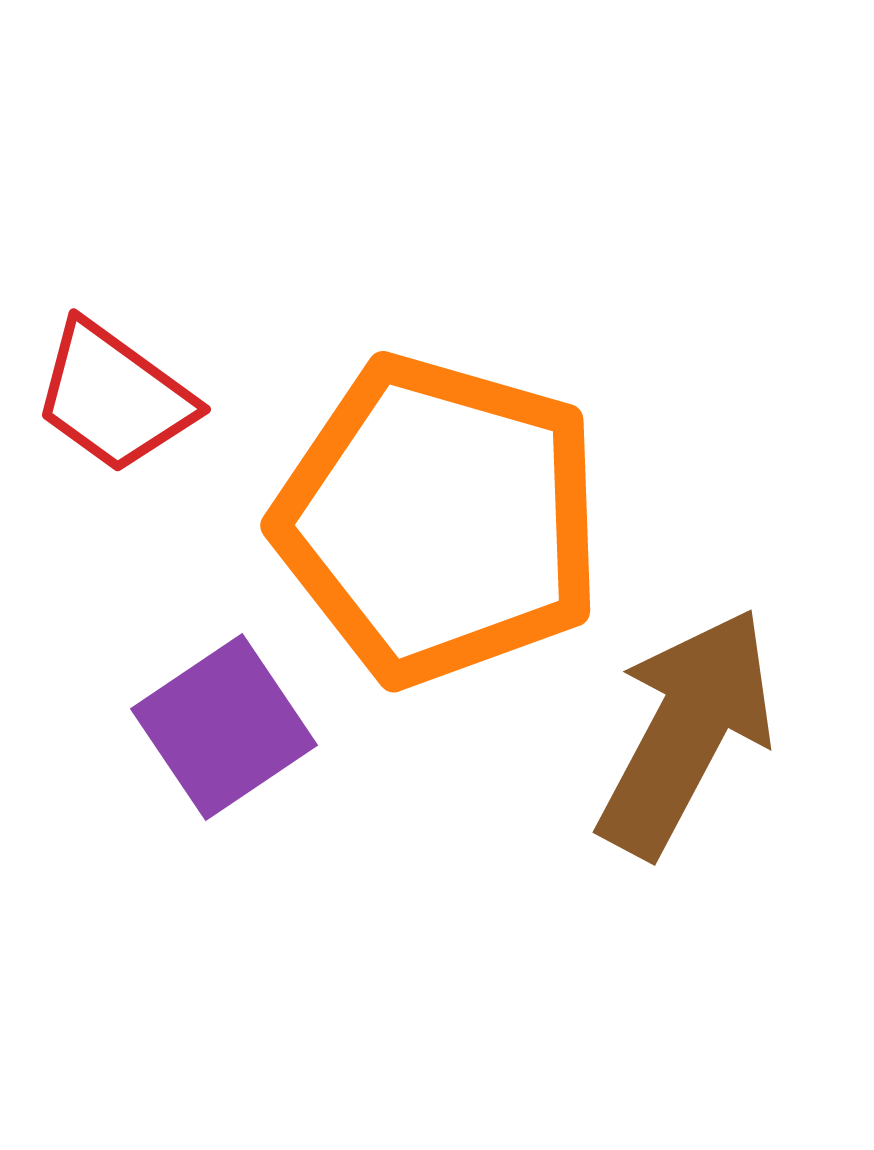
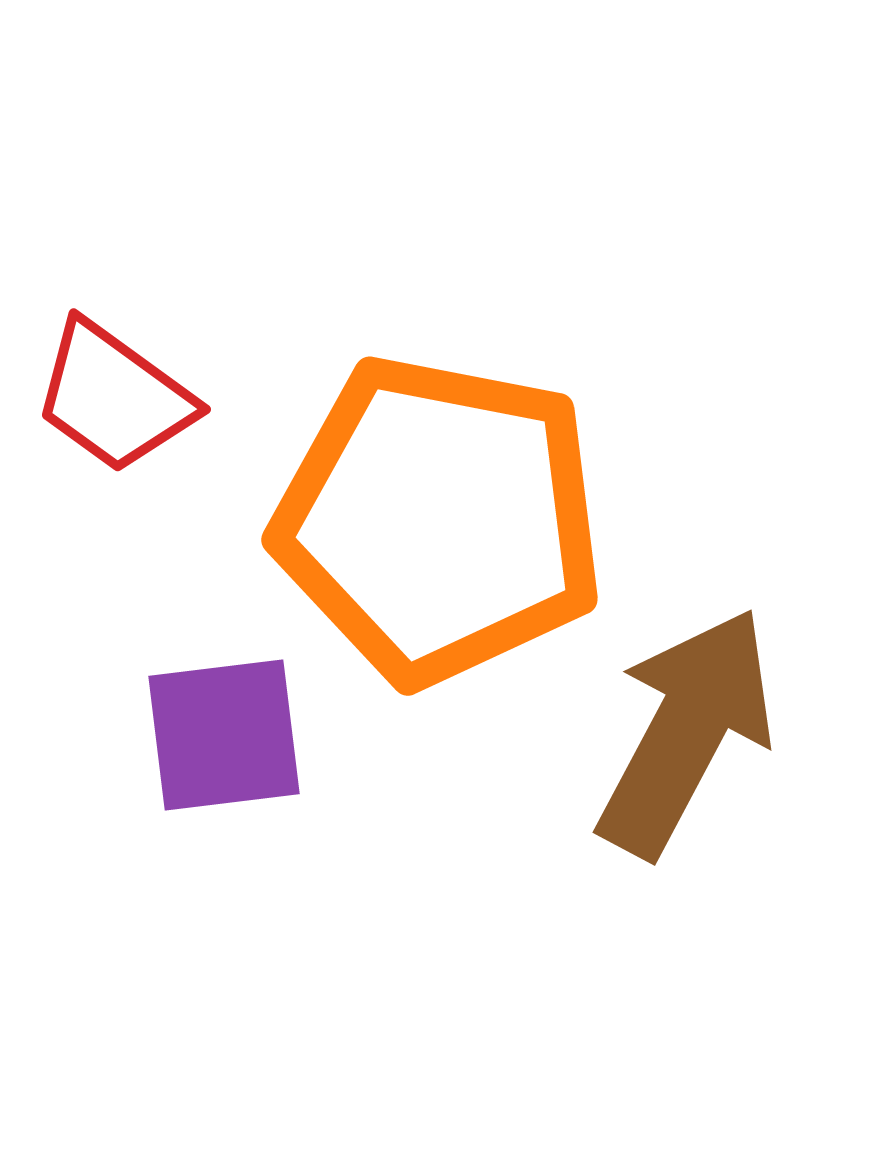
orange pentagon: rotated 5 degrees counterclockwise
purple square: moved 8 px down; rotated 27 degrees clockwise
